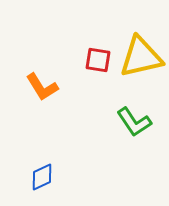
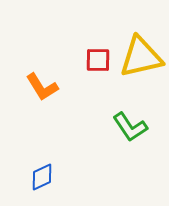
red square: rotated 8 degrees counterclockwise
green L-shape: moved 4 px left, 5 px down
